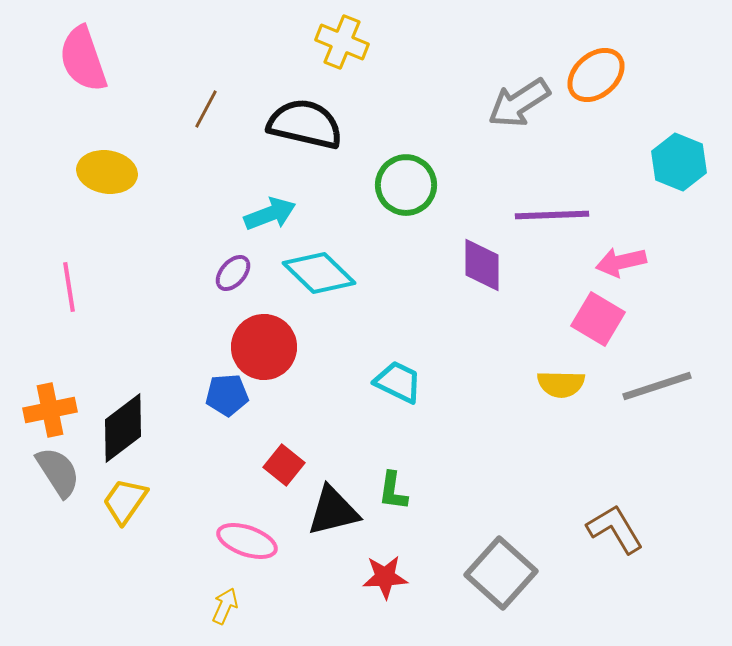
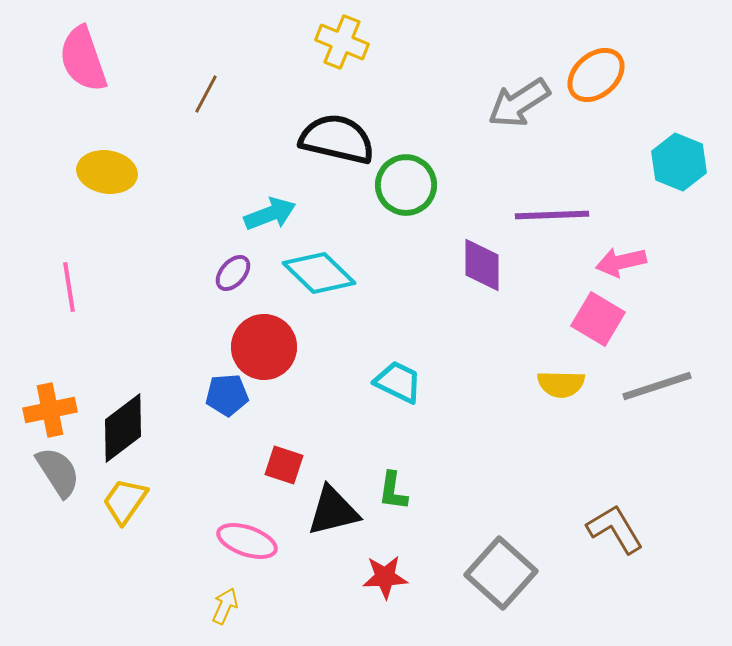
brown line: moved 15 px up
black semicircle: moved 32 px right, 15 px down
red square: rotated 21 degrees counterclockwise
